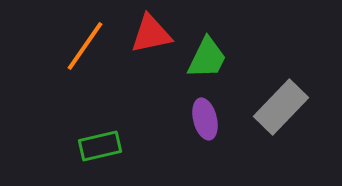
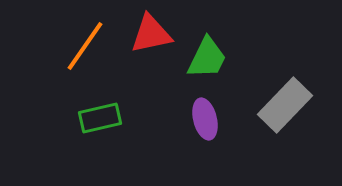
gray rectangle: moved 4 px right, 2 px up
green rectangle: moved 28 px up
